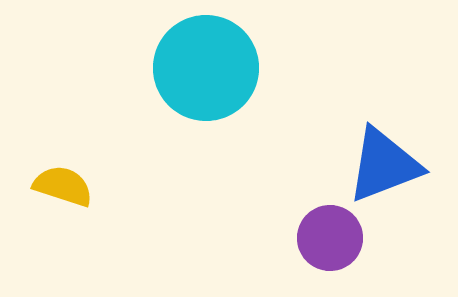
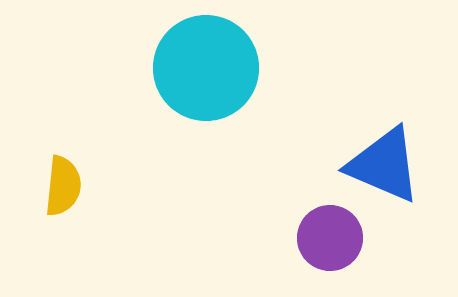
blue triangle: rotated 44 degrees clockwise
yellow semicircle: rotated 78 degrees clockwise
